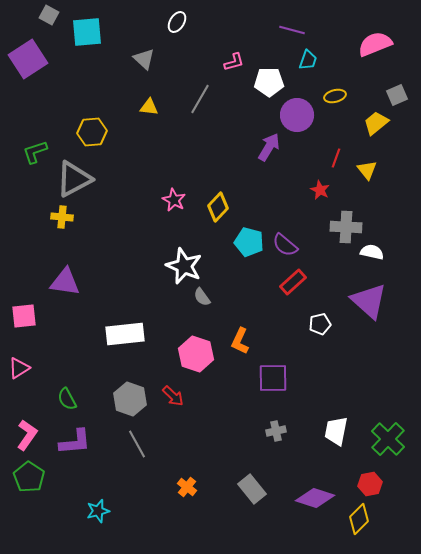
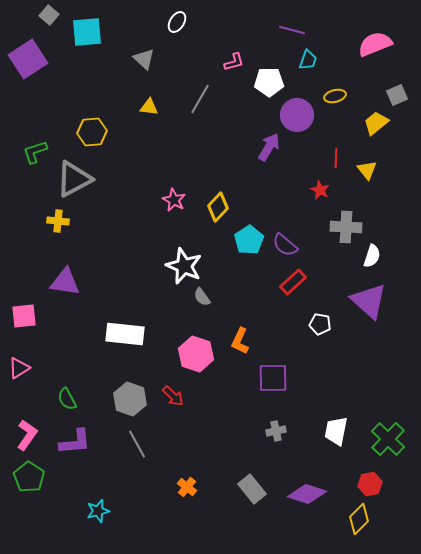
gray square at (49, 15): rotated 12 degrees clockwise
red line at (336, 158): rotated 18 degrees counterclockwise
yellow cross at (62, 217): moved 4 px left, 4 px down
cyan pentagon at (249, 242): moved 2 px up; rotated 24 degrees clockwise
white semicircle at (372, 252): moved 4 px down; rotated 95 degrees clockwise
white pentagon at (320, 324): rotated 25 degrees clockwise
white rectangle at (125, 334): rotated 12 degrees clockwise
purple diamond at (315, 498): moved 8 px left, 4 px up
